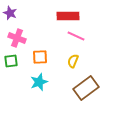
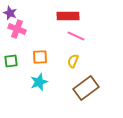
pink cross: moved 9 px up
